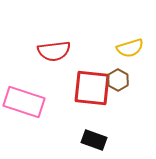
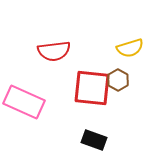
pink rectangle: rotated 6 degrees clockwise
